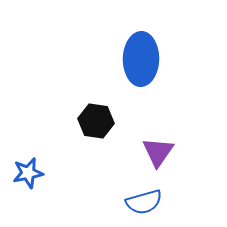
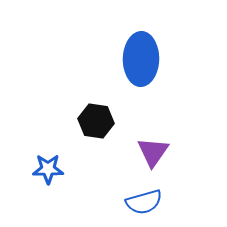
purple triangle: moved 5 px left
blue star: moved 20 px right, 4 px up; rotated 12 degrees clockwise
